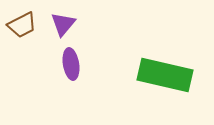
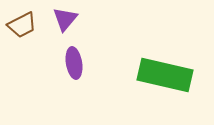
purple triangle: moved 2 px right, 5 px up
purple ellipse: moved 3 px right, 1 px up
